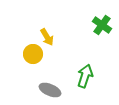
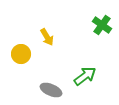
yellow circle: moved 12 px left
green arrow: rotated 35 degrees clockwise
gray ellipse: moved 1 px right
